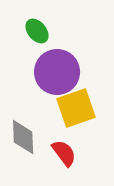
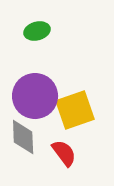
green ellipse: rotated 65 degrees counterclockwise
purple circle: moved 22 px left, 24 px down
yellow square: moved 1 px left, 2 px down
